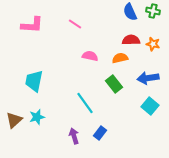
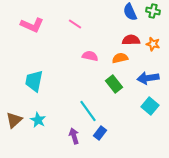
pink L-shape: rotated 20 degrees clockwise
cyan line: moved 3 px right, 8 px down
cyan star: moved 1 px right, 3 px down; rotated 28 degrees counterclockwise
